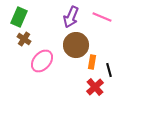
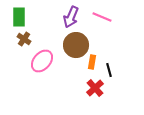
green rectangle: rotated 24 degrees counterclockwise
red cross: moved 1 px down
